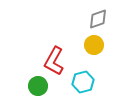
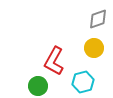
yellow circle: moved 3 px down
